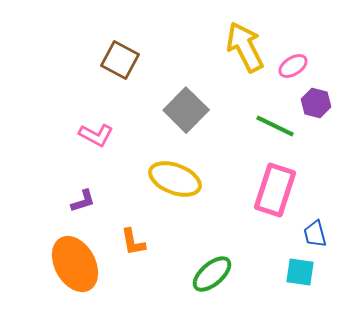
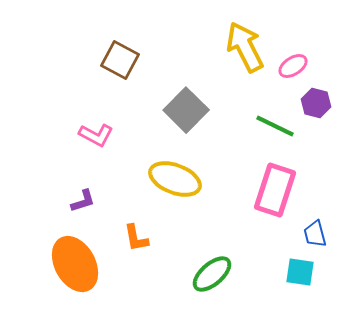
orange L-shape: moved 3 px right, 4 px up
